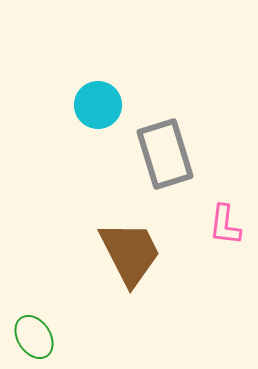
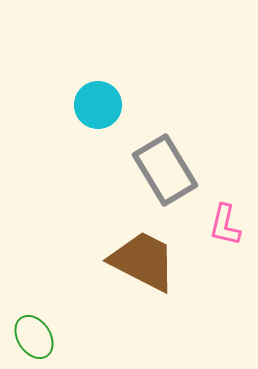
gray rectangle: moved 16 px down; rotated 14 degrees counterclockwise
pink L-shape: rotated 6 degrees clockwise
brown trapezoid: moved 13 px right, 8 px down; rotated 36 degrees counterclockwise
